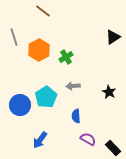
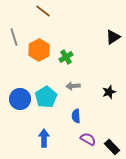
black star: rotated 24 degrees clockwise
blue circle: moved 6 px up
blue arrow: moved 4 px right, 2 px up; rotated 144 degrees clockwise
black rectangle: moved 1 px left, 1 px up
